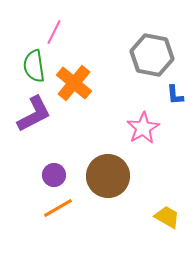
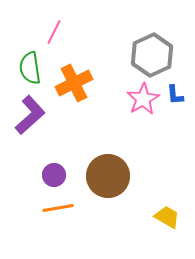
gray hexagon: rotated 24 degrees clockwise
green semicircle: moved 4 px left, 2 px down
orange cross: rotated 24 degrees clockwise
purple L-shape: moved 4 px left, 1 px down; rotated 15 degrees counterclockwise
pink star: moved 29 px up
orange line: rotated 20 degrees clockwise
